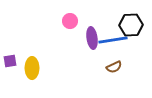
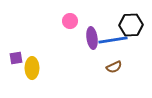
purple square: moved 6 px right, 3 px up
